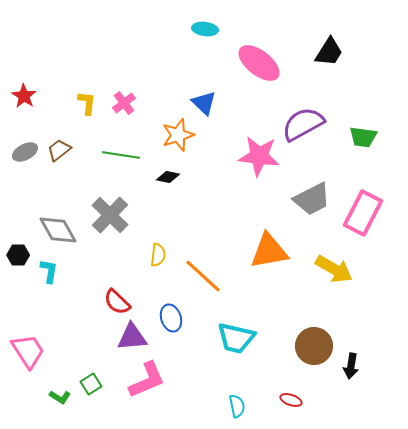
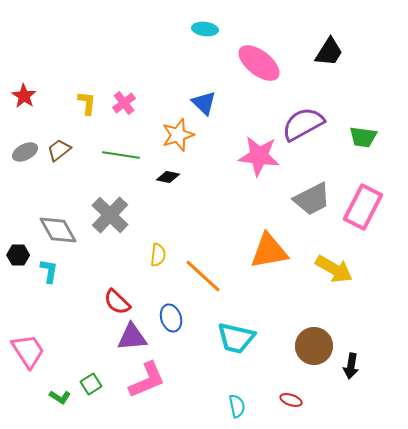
pink rectangle: moved 6 px up
